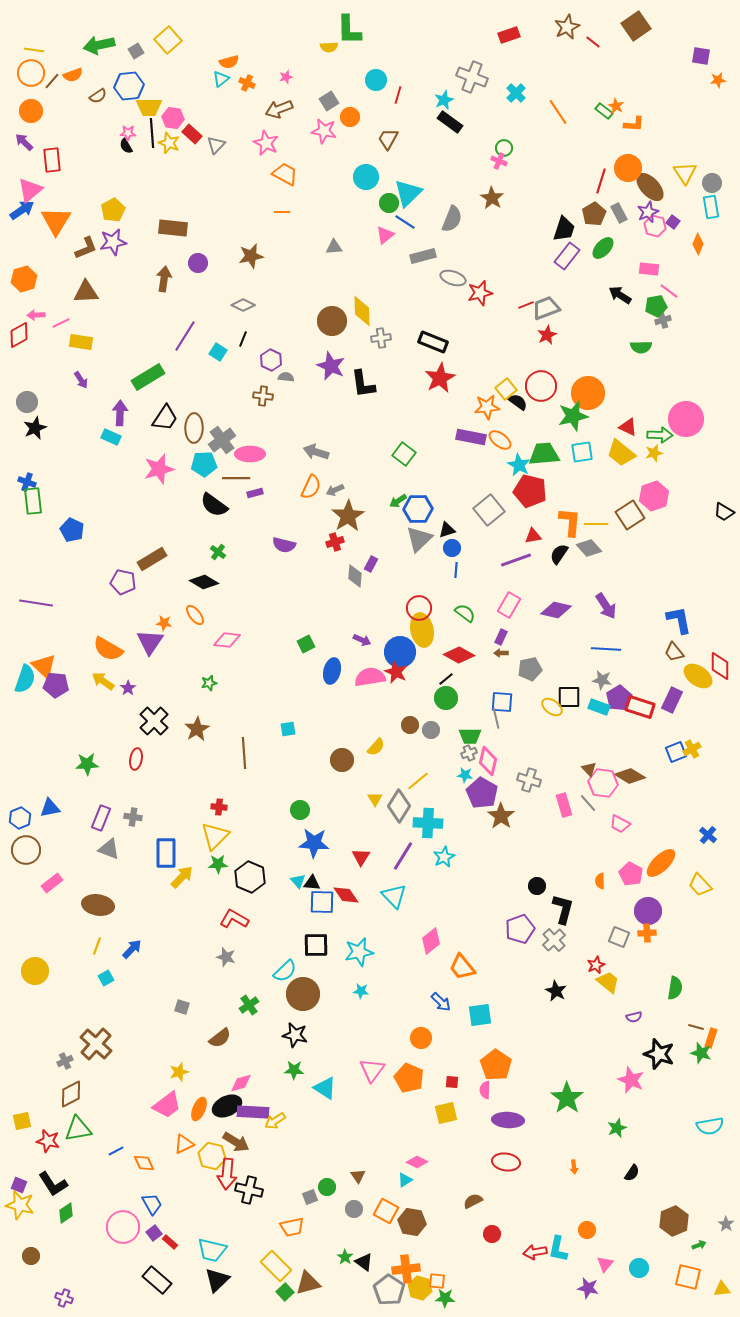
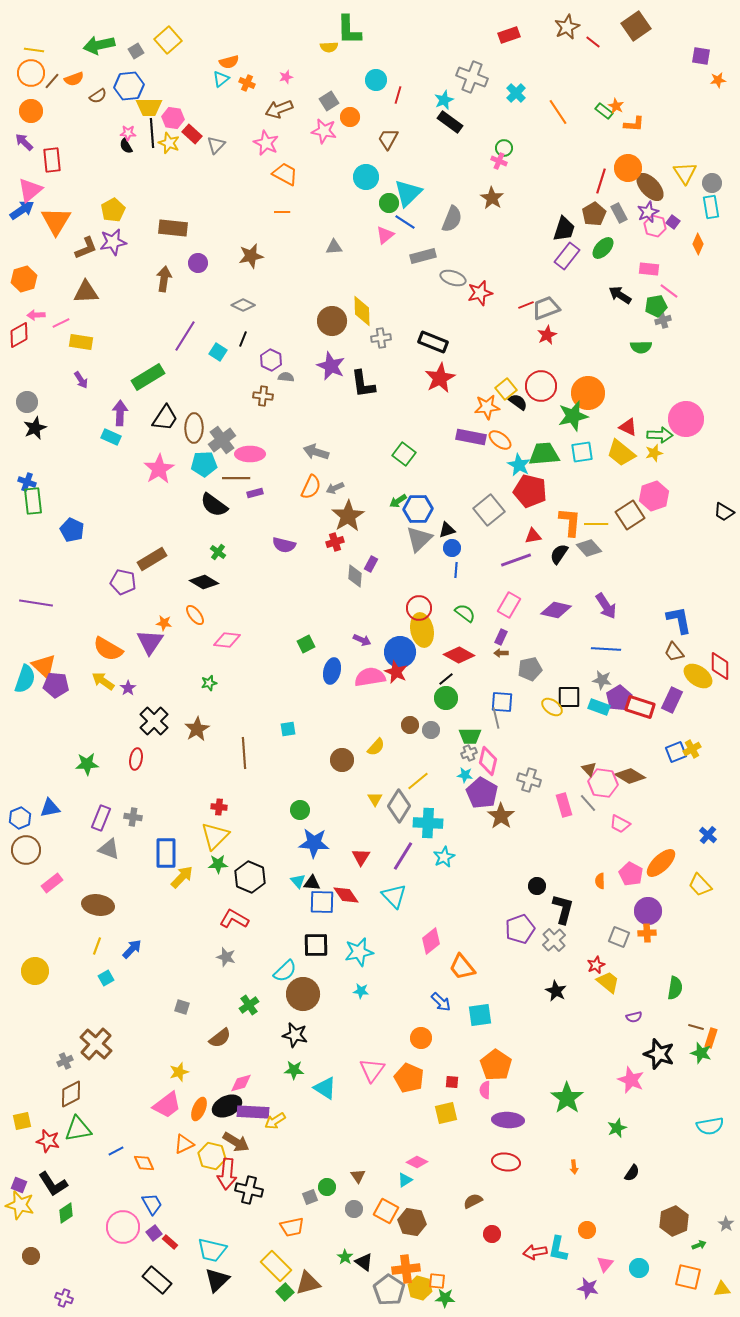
orange semicircle at (73, 75): moved 1 px right, 4 px down
pink star at (159, 469): rotated 16 degrees counterclockwise
gray arrow at (335, 490): moved 2 px up
